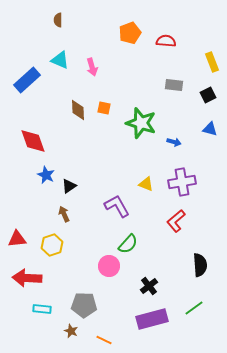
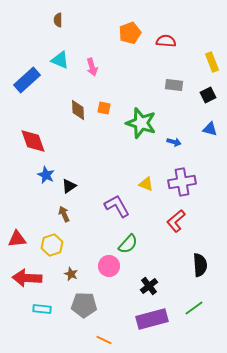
brown star: moved 57 px up
